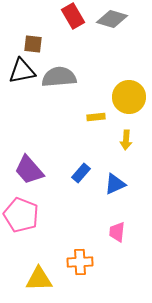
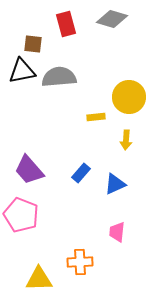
red rectangle: moved 7 px left, 8 px down; rotated 15 degrees clockwise
